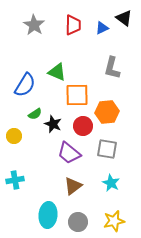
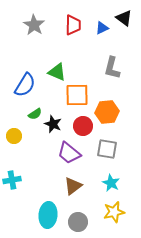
cyan cross: moved 3 px left
yellow star: moved 9 px up
